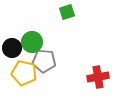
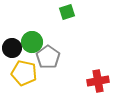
gray pentagon: moved 4 px right, 4 px up; rotated 30 degrees clockwise
red cross: moved 4 px down
